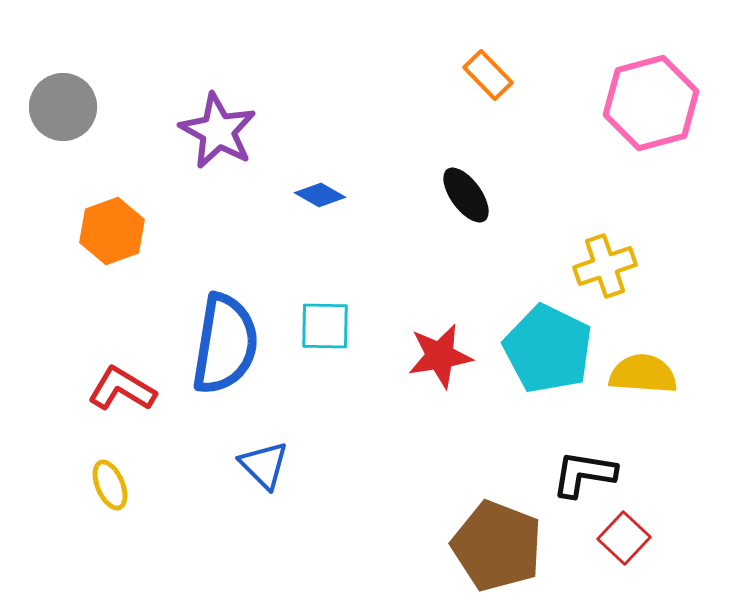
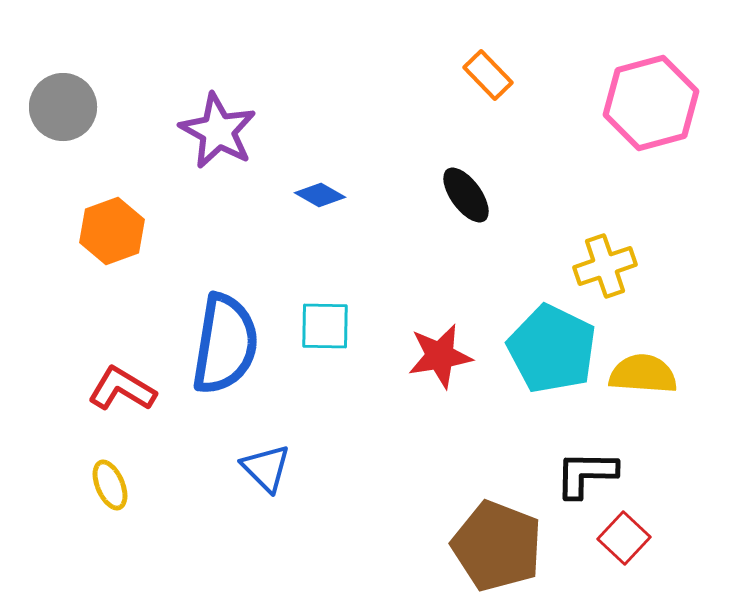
cyan pentagon: moved 4 px right
blue triangle: moved 2 px right, 3 px down
black L-shape: moved 2 px right; rotated 8 degrees counterclockwise
